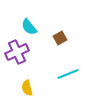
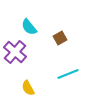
purple cross: moved 2 px left; rotated 25 degrees counterclockwise
yellow semicircle: moved 1 px right; rotated 14 degrees counterclockwise
